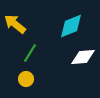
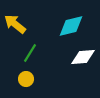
cyan diamond: rotated 8 degrees clockwise
